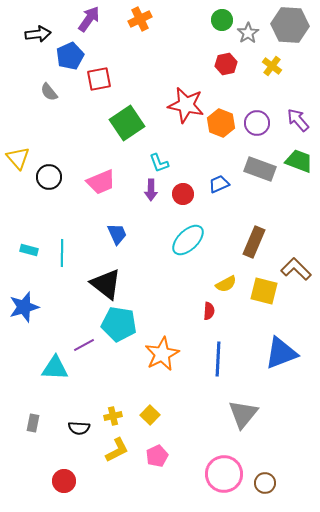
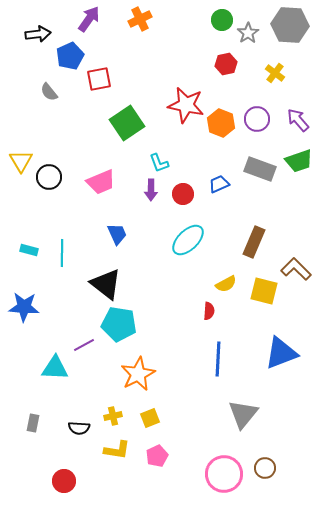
yellow cross at (272, 66): moved 3 px right, 7 px down
purple circle at (257, 123): moved 4 px up
yellow triangle at (18, 158): moved 3 px right, 3 px down; rotated 10 degrees clockwise
green trapezoid at (299, 161): rotated 140 degrees clockwise
blue star at (24, 307): rotated 20 degrees clockwise
orange star at (162, 354): moved 24 px left, 20 px down
yellow square at (150, 415): moved 3 px down; rotated 24 degrees clockwise
yellow L-shape at (117, 450): rotated 36 degrees clockwise
brown circle at (265, 483): moved 15 px up
